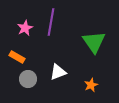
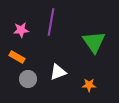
pink star: moved 4 px left, 2 px down; rotated 21 degrees clockwise
orange star: moved 2 px left; rotated 24 degrees clockwise
